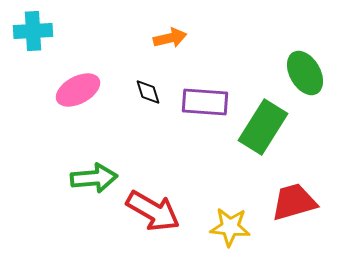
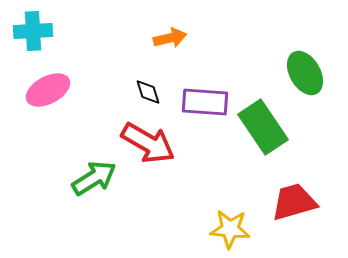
pink ellipse: moved 30 px left
green rectangle: rotated 66 degrees counterclockwise
green arrow: rotated 27 degrees counterclockwise
red arrow: moved 5 px left, 68 px up
yellow star: moved 2 px down
